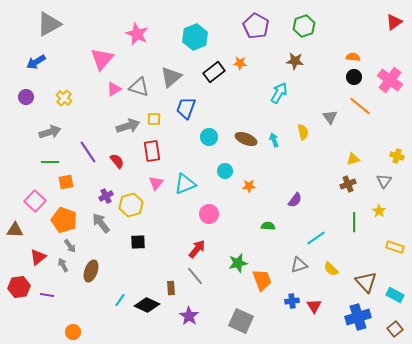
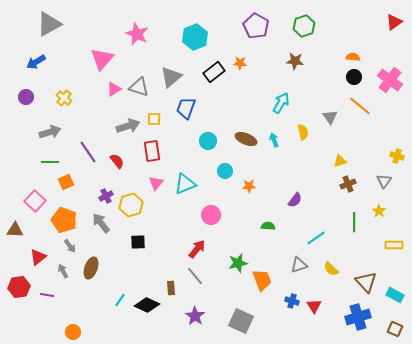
cyan arrow at (279, 93): moved 2 px right, 10 px down
cyan circle at (209, 137): moved 1 px left, 4 px down
yellow triangle at (353, 159): moved 13 px left, 2 px down
orange square at (66, 182): rotated 14 degrees counterclockwise
pink circle at (209, 214): moved 2 px right, 1 px down
yellow rectangle at (395, 247): moved 1 px left, 2 px up; rotated 18 degrees counterclockwise
gray arrow at (63, 265): moved 6 px down
brown ellipse at (91, 271): moved 3 px up
blue cross at (292, 301): rotated 24 degrees clockwise
purple star at (189, 316): moved 6 px right
brown square at (395, 329): rotated 28 degrees counterclockwise
